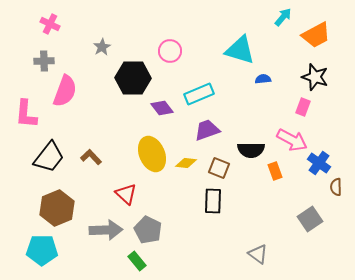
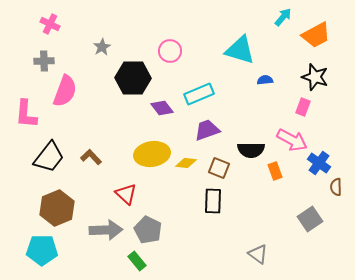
blue semicircle: moved 2 px right, 1 px down
yellow ellipse: rotated 76 degrees counterclockwise
